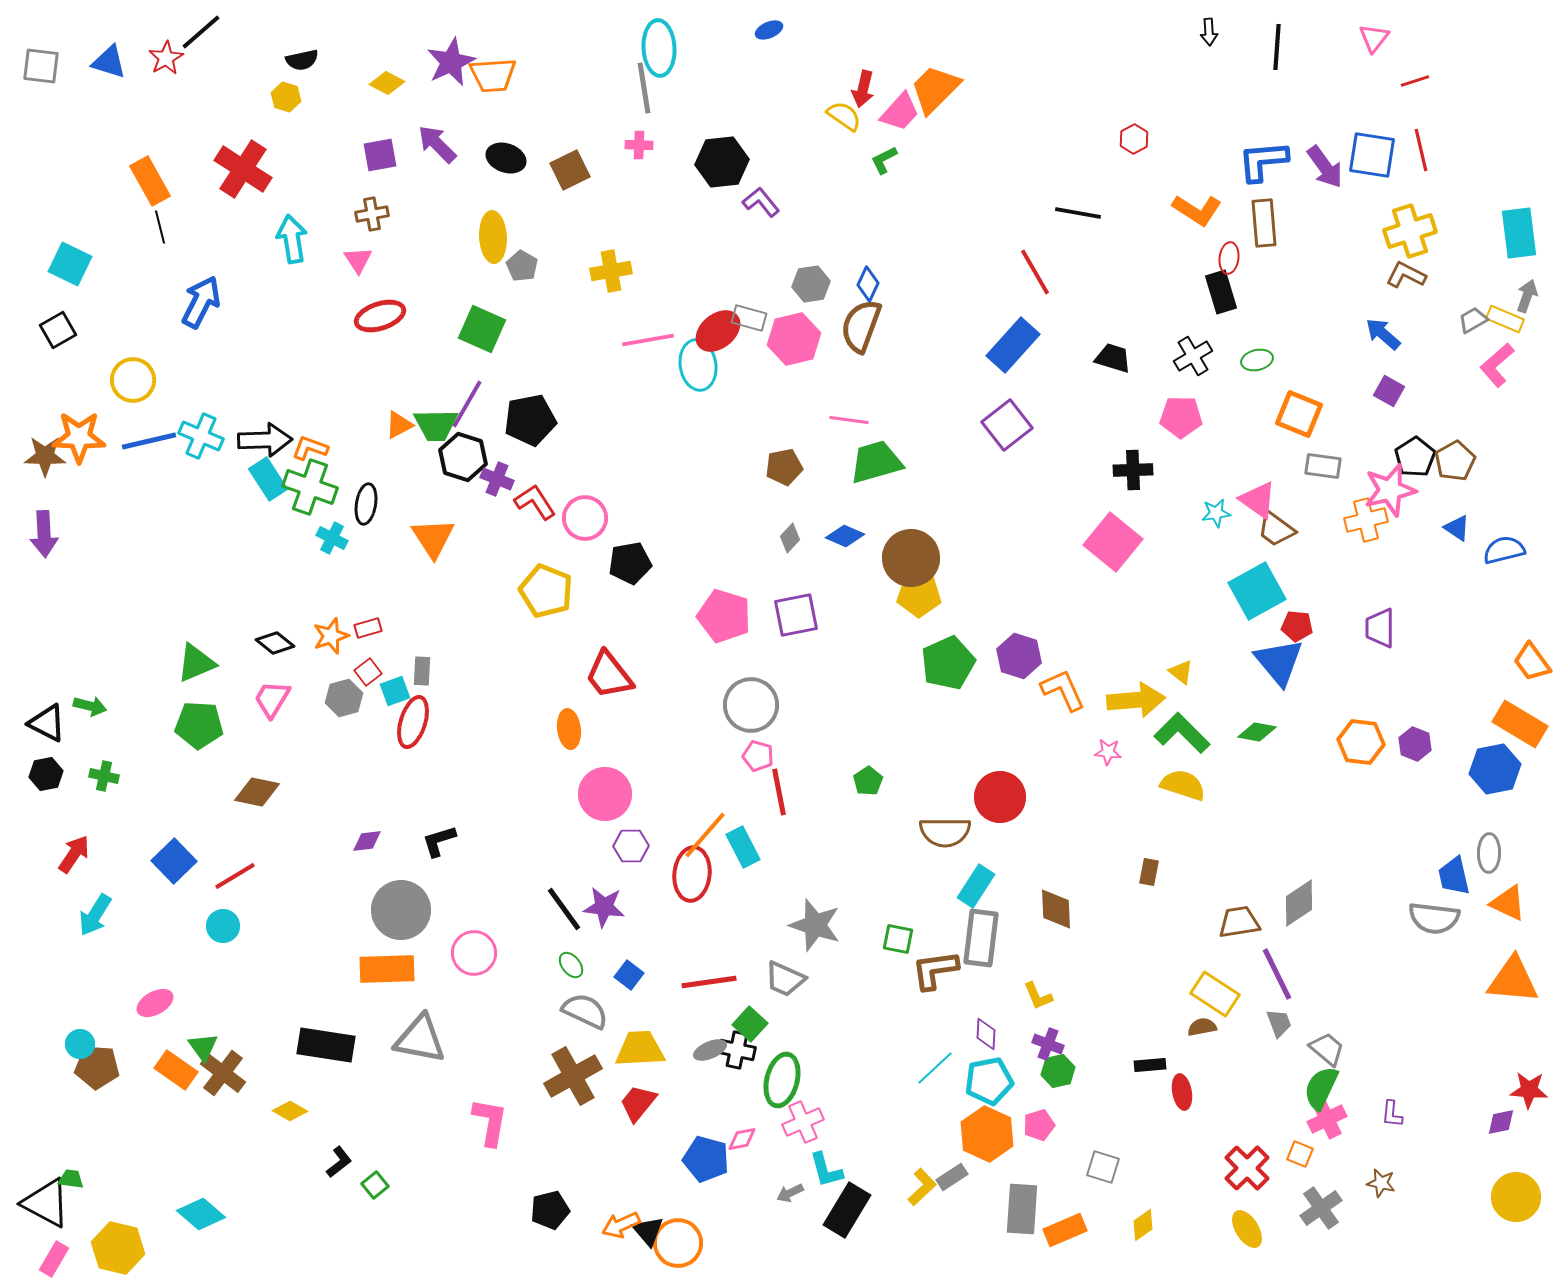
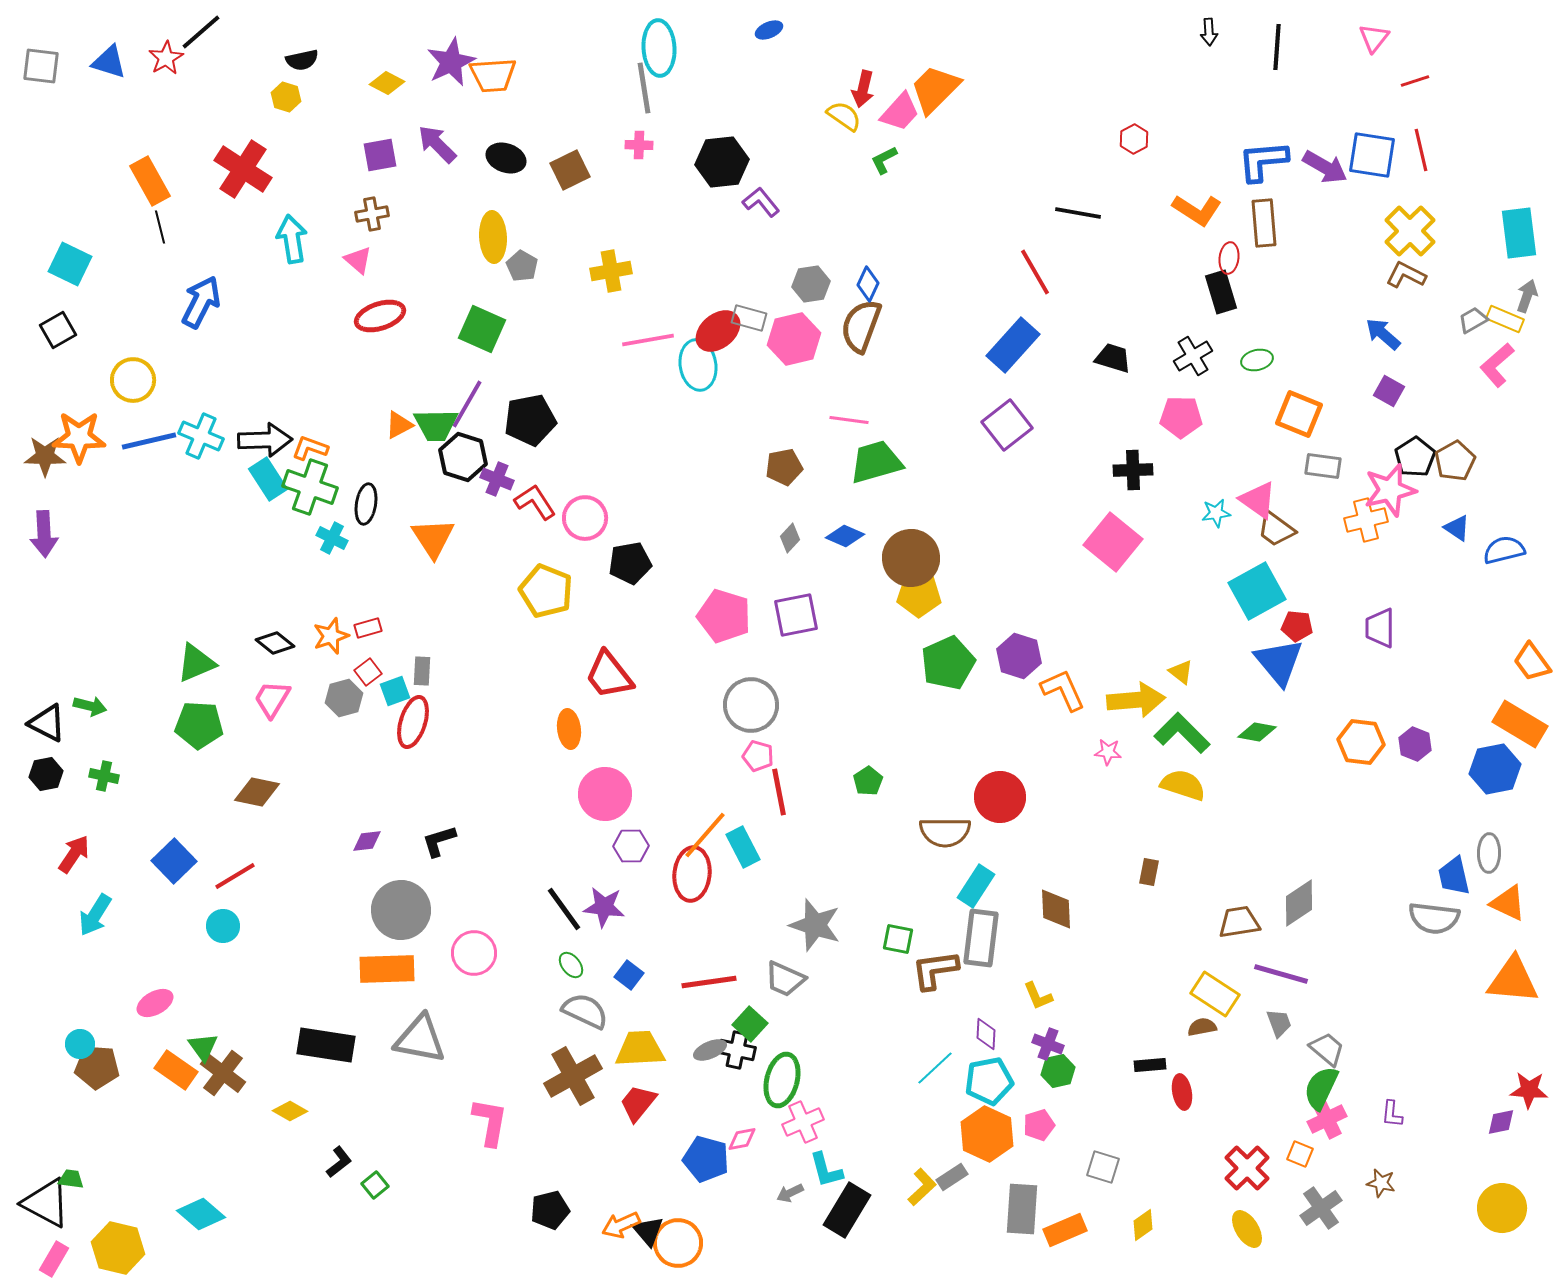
purple arrow at (1325, 167): rotated 24 degrees counterclockwise
yellow cross at (1410, 231): rotated 27 degrees counterclockwise
pink triangle at (358, 260): rotated 16 degrees counterclockwise
purple line at (1277, 974): moved 4 px right; rotated 48 degrees counterclockwise
yellow circle at (1516, 1197): moved 14 px left, 11 px down
